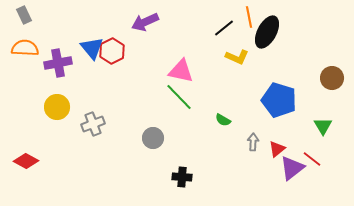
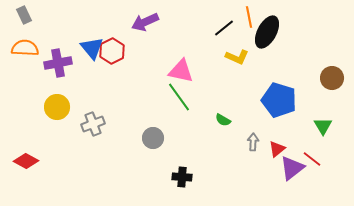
green line: rotated 8 degrees clockwise
